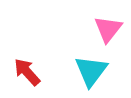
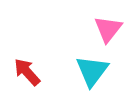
cyan triangle: moved 1 px right
